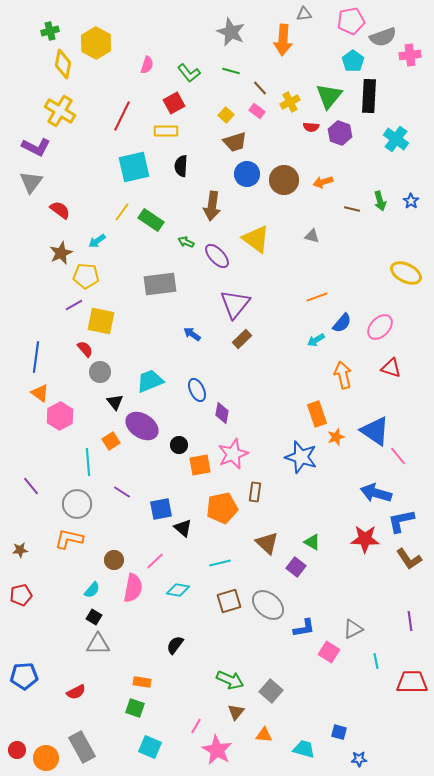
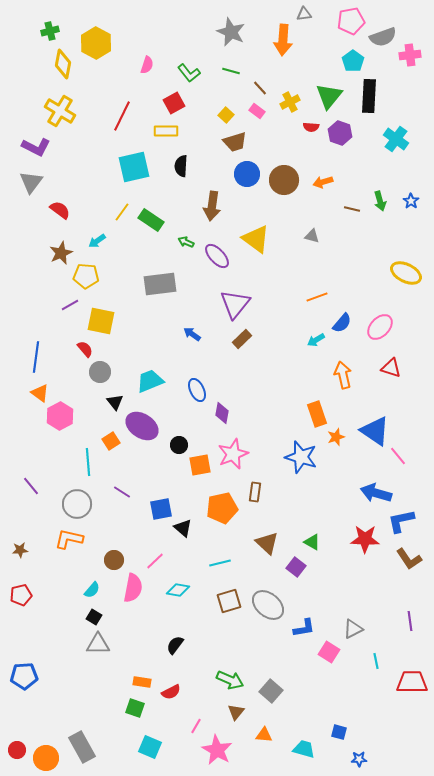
purple line at (74, 305): moved 4 px left
red semicircle at (76, 692): moved 95 px right
